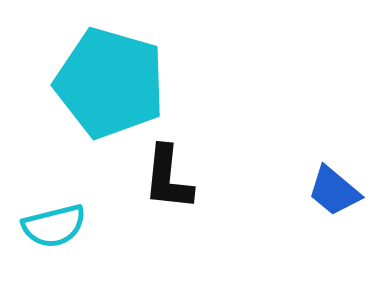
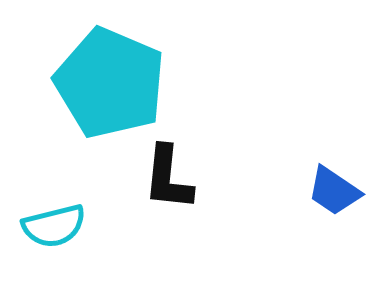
cyan pentagon: rotated 7 degrees clockwise
blue trapezoid: rotated 6 degrees counterclockwise
